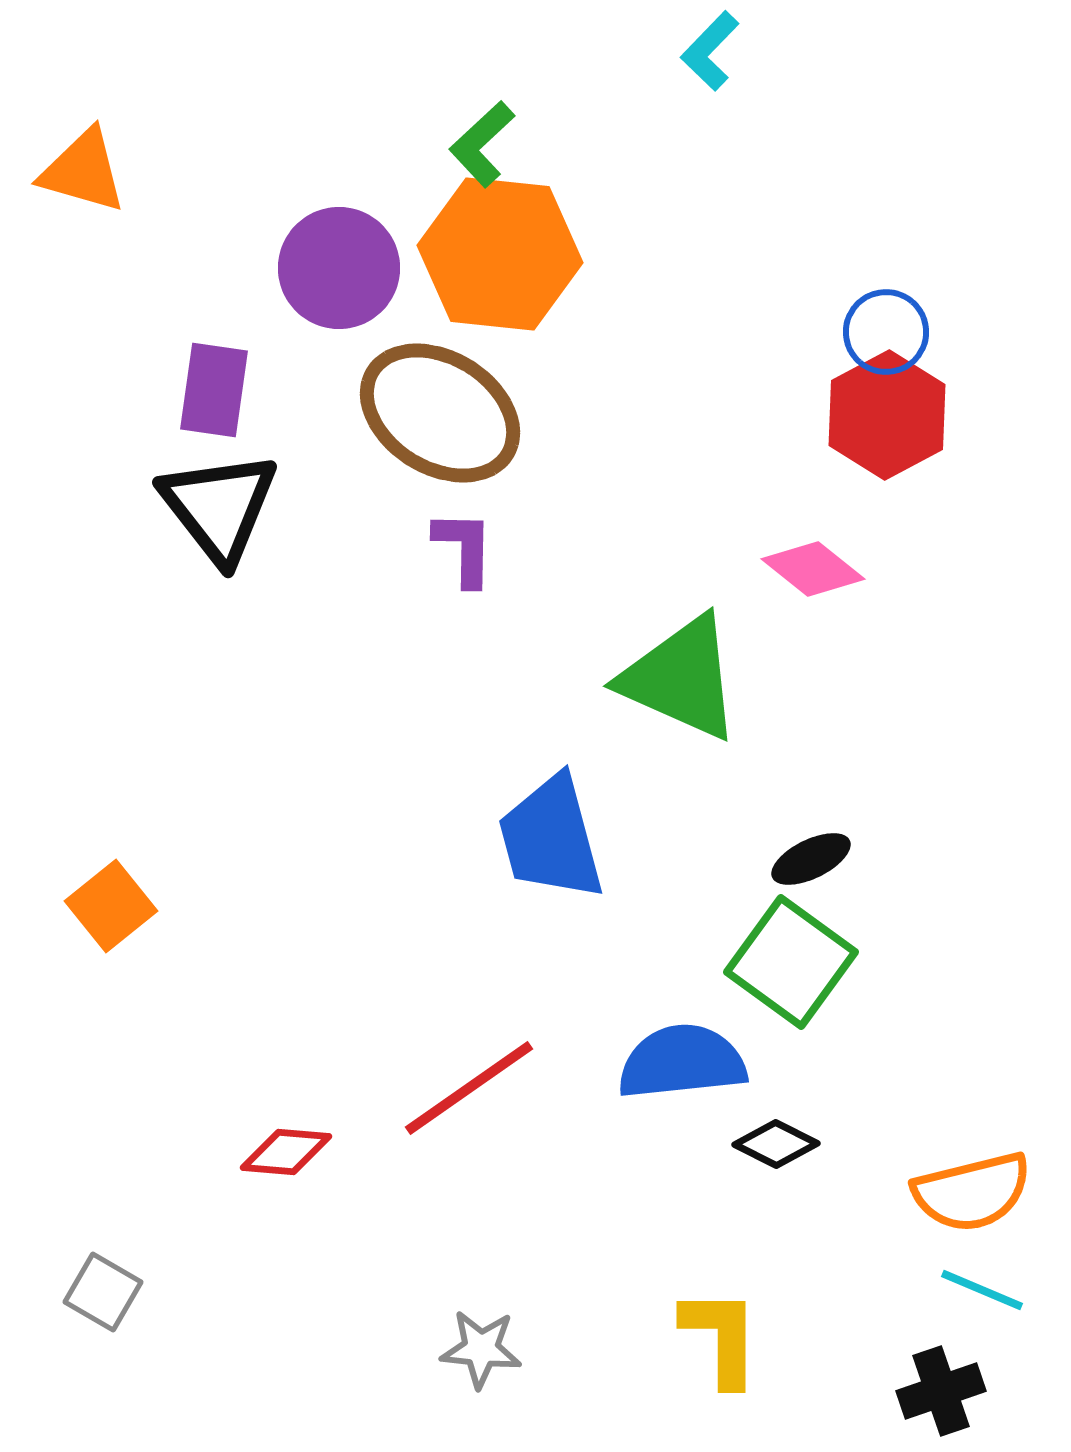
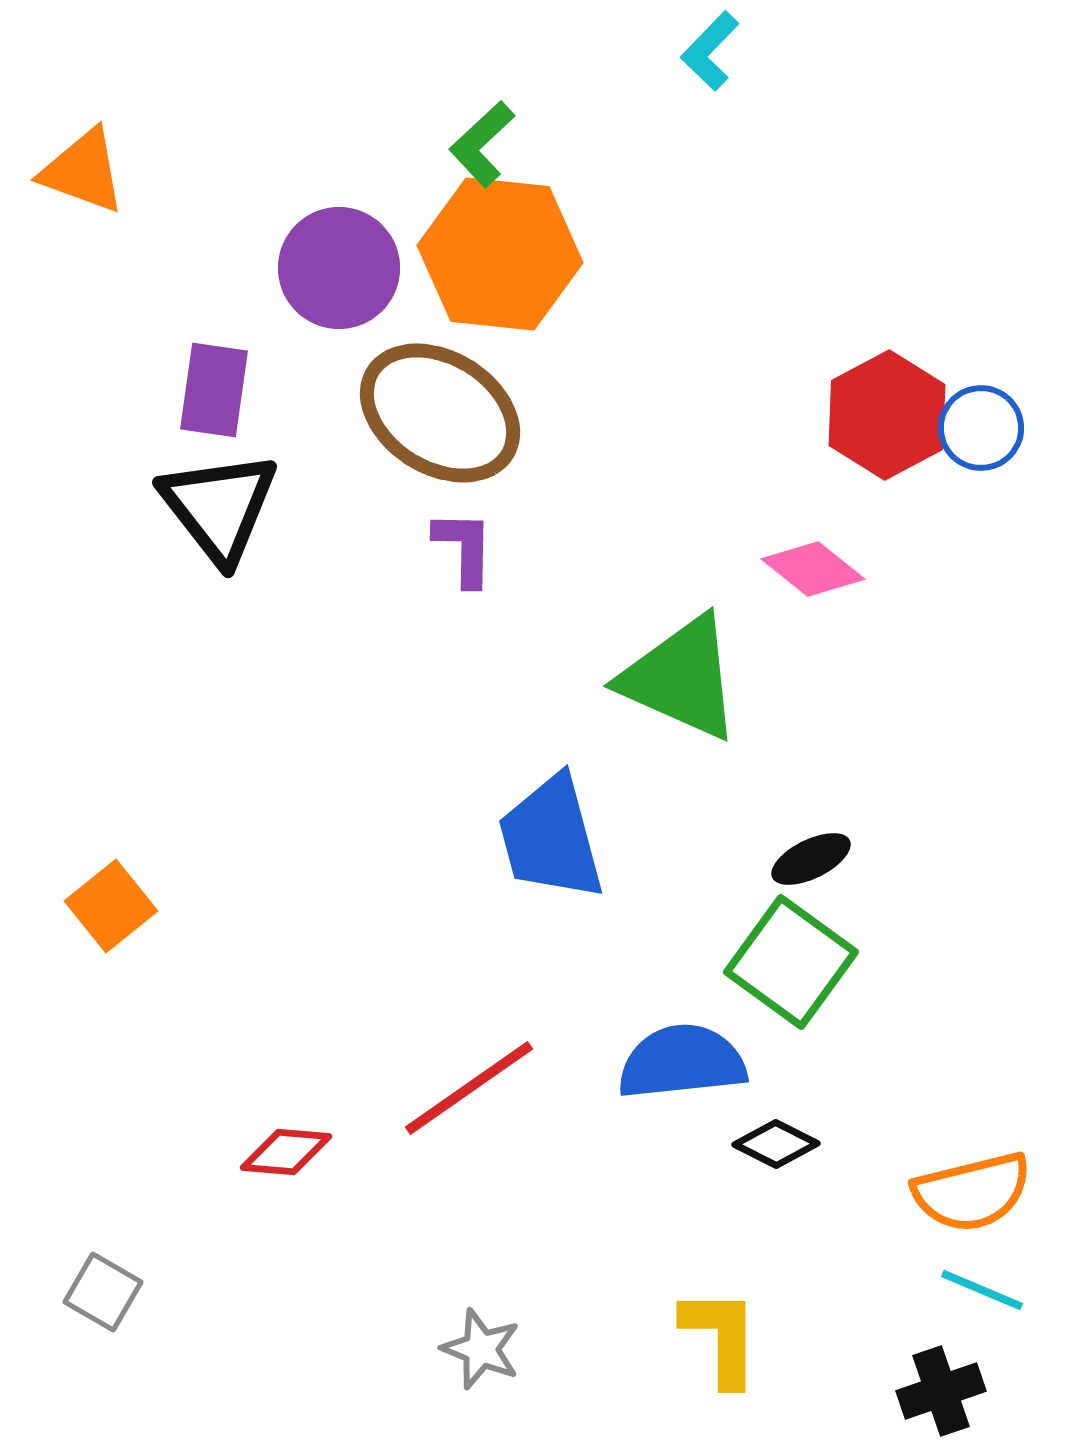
orange triangle: rotated 4 degrees clockwise
blue circle: moved 95 px right, 96 px down
gray star: rotated 16 degrees clockwise
